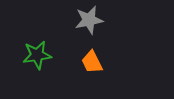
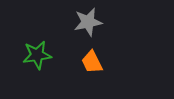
gray star: moved 1 px left, 2 px down
